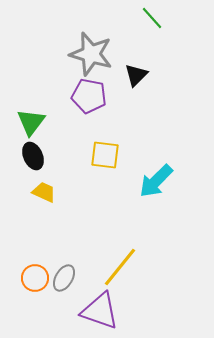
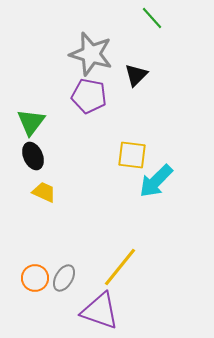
yellow square: moved 27 px right
